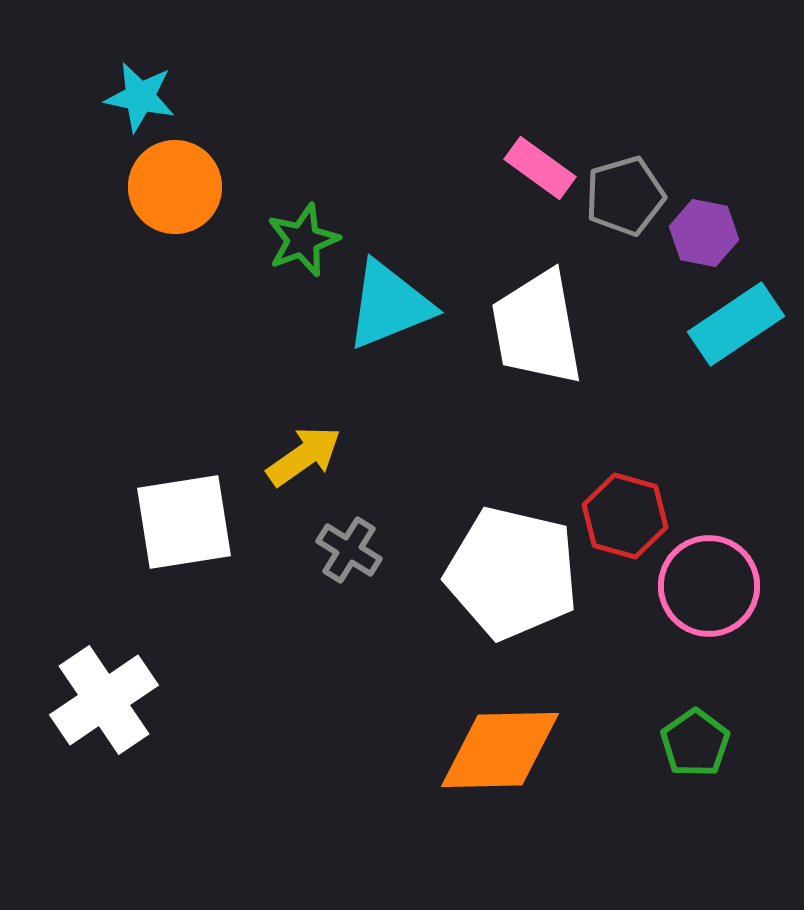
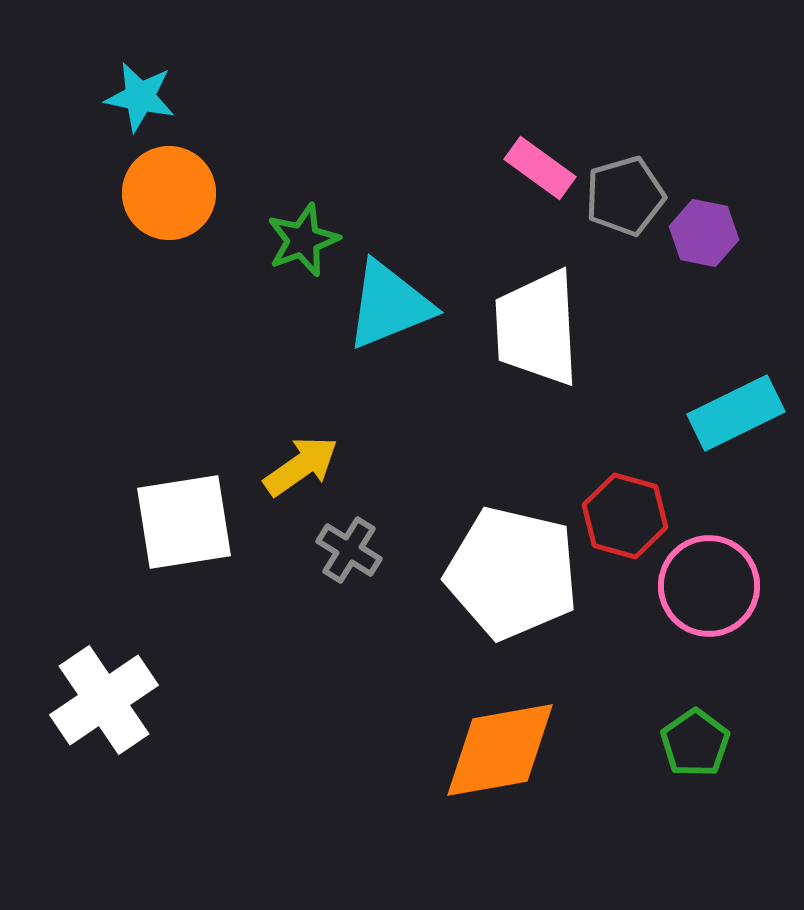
orange circle: moved 6 px left, 6 px down
cyan rectangle: moved 89 px down; rotated 8 degrees clockwise
white trapezoid: rotated 7 degrees clockwise
yellow arrow: moved 3 px left, 10 px down
orange diamond: rotated 9 degrees counterclockwise
